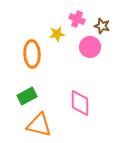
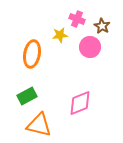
brown star: rotated 14 degrees clockwise
yellow star: moved 3 px right, 1 px down
orange ellipse: rotated 12 degrees clockwise
pink diamond: rotated 68 degrees clockwise
